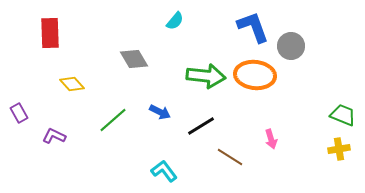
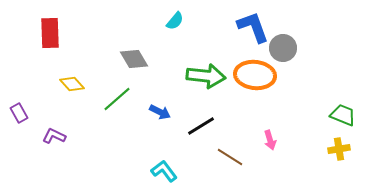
gray circle: moved 8 px left, 2 px down
green line: moved 4 px right, 21 px up
pink arrow: moved 1 px left, 1 px down
